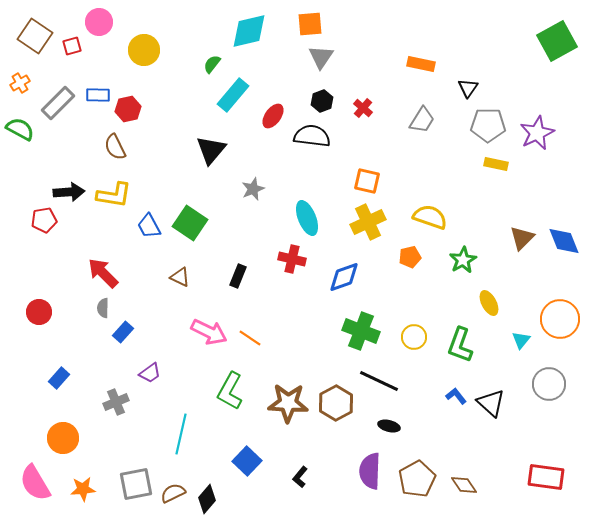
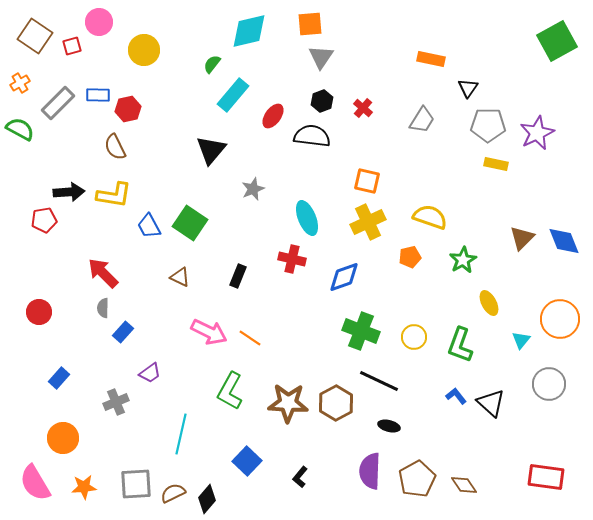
orange rectangle at (421, 64): moved 10 px right, 5 px up
gray square at (136, 484): rotated 8 degrees clockwise
orange star at (83, 489): moved 1 px right, 2 px up
